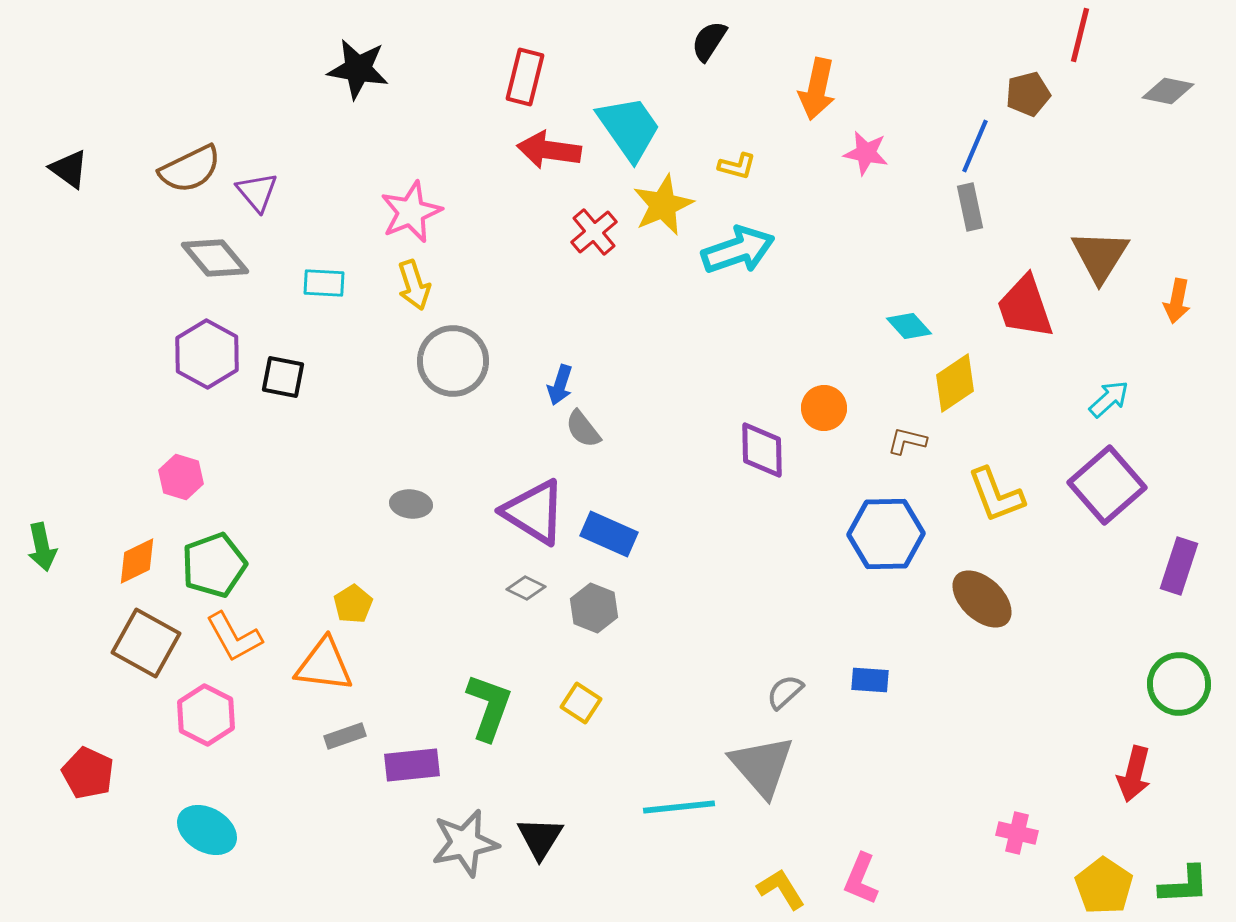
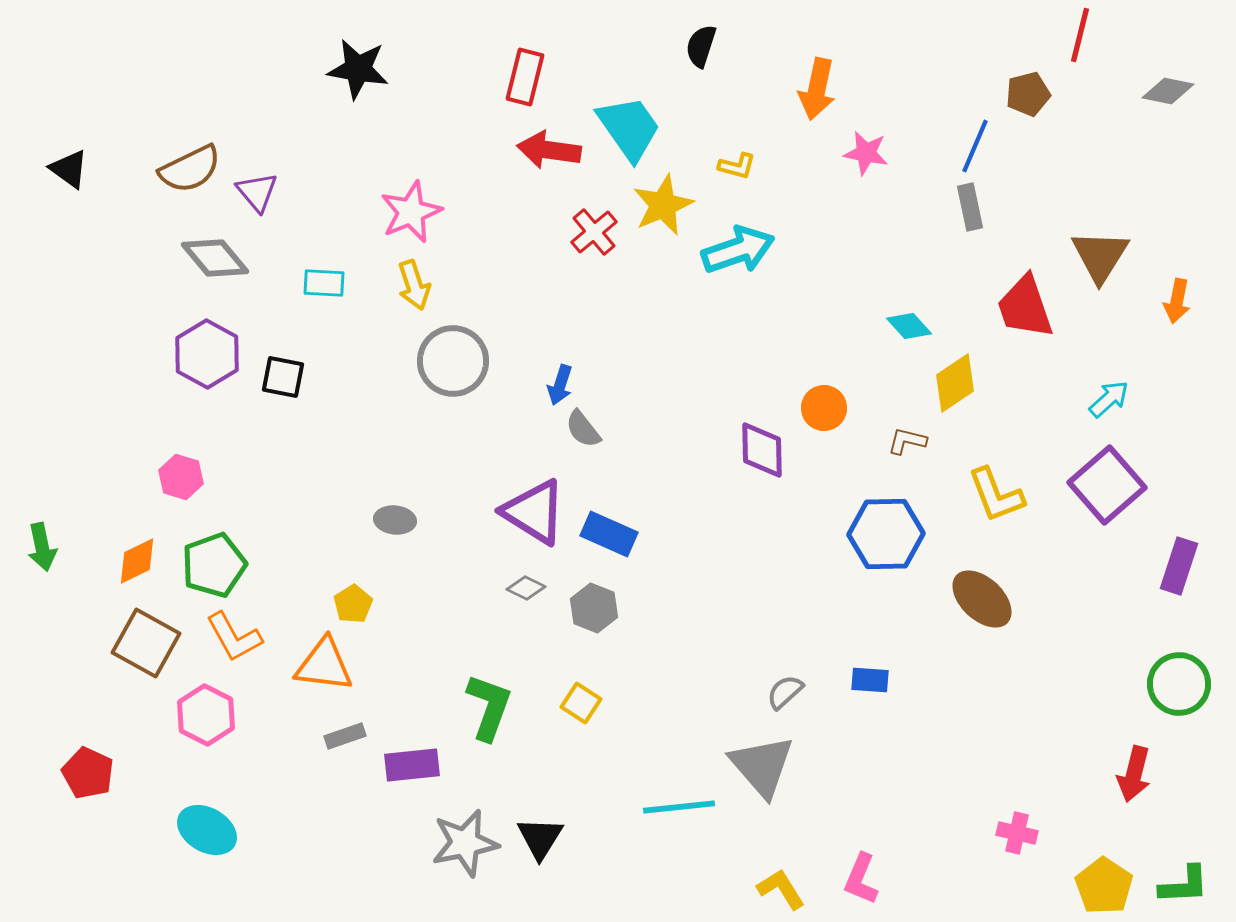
black semicircle at (709, 41): moved 8 px left, 5 px down; rotated 15 degrees counterclockwise
gray ellipse at (411, 504): moved 16 px left, 16 px down
